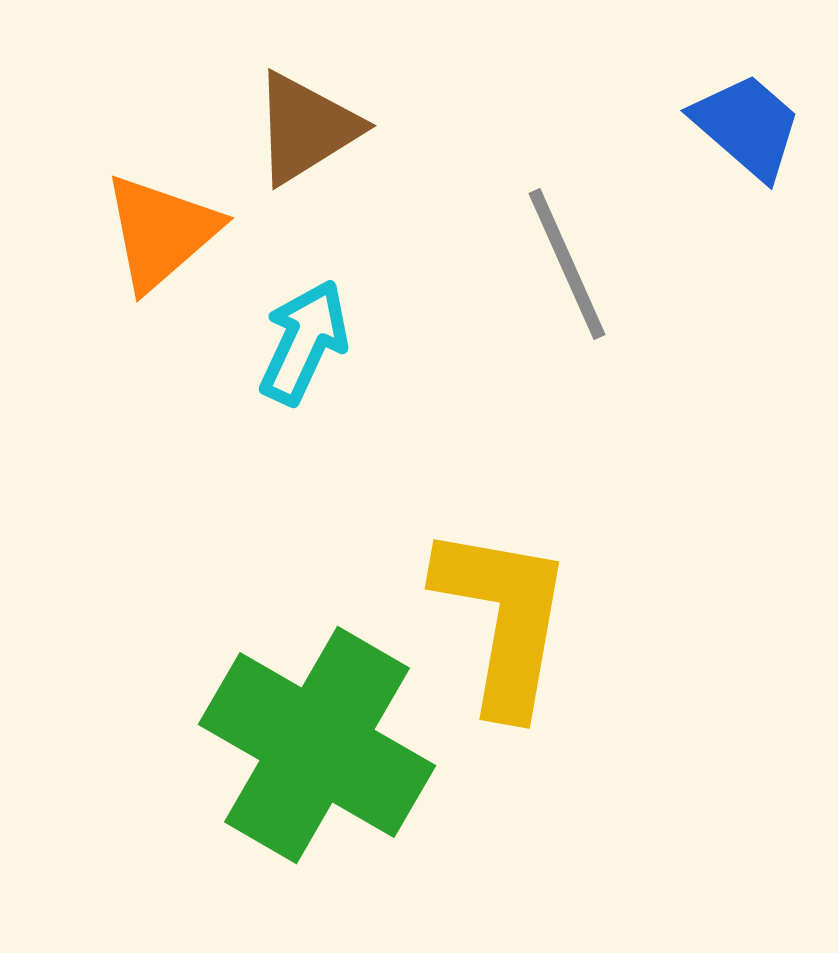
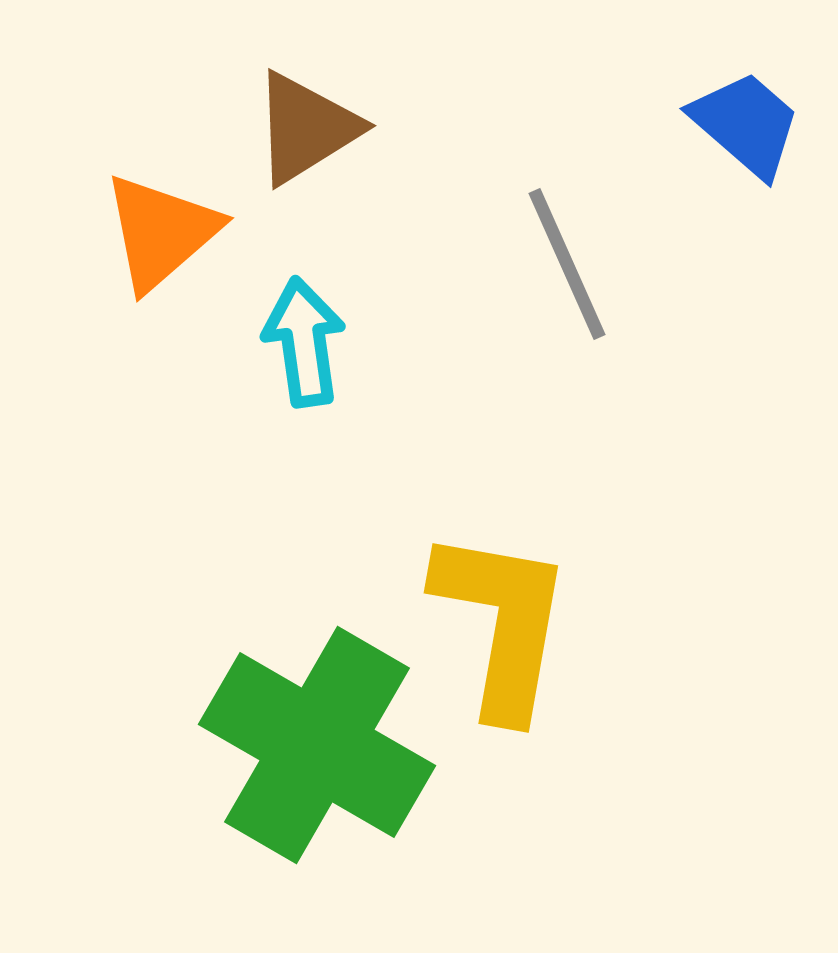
blue trapezoid: moved 1 px left, 2 px up
cyan arrow: rotated 33 degrees counterclockwise
yellow L-shape: moved 1 px left, 4 px down
